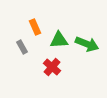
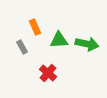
green arrow: rotated 10 degrees counterclockwise
red cross: moved 4 px left, 6 px down
